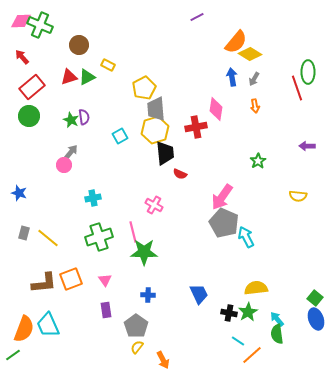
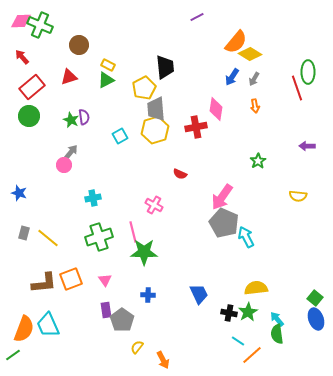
green triangle at (87, 77): moved 19 px right, 3 px down
blue arrow at (232, 77): rotated 138 degrees counterclockwise
black trapezoid at (165, 153): moved 86 px up
gray pentagon at (136, 326): moved 14 px left, 6 px up
